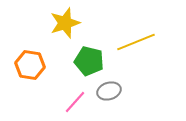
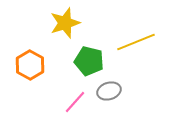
orange hexagon: rotated 20 degrees clockwise
